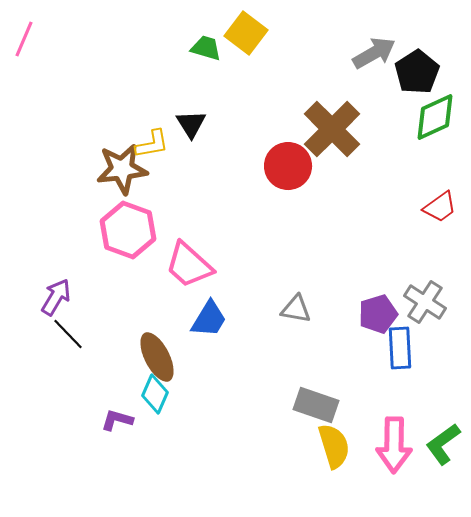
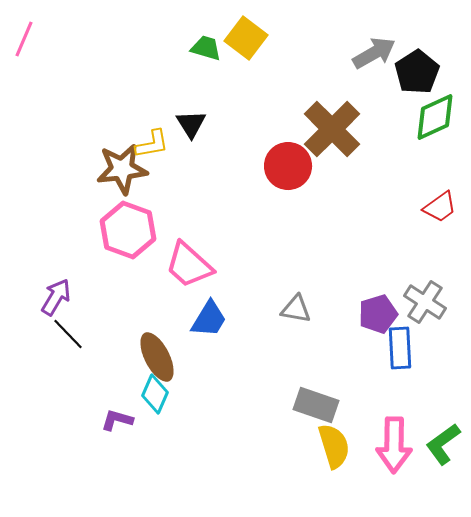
yellow square: moved 5 px down
